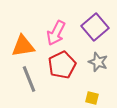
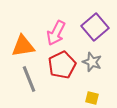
gray star: moved 6 px left
